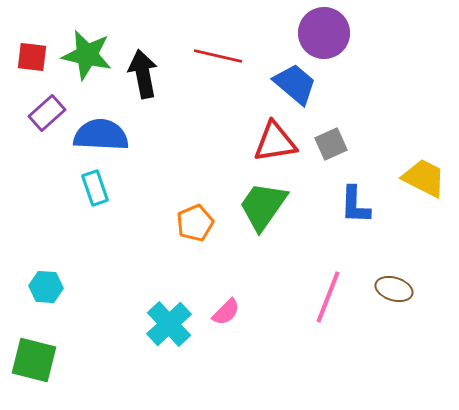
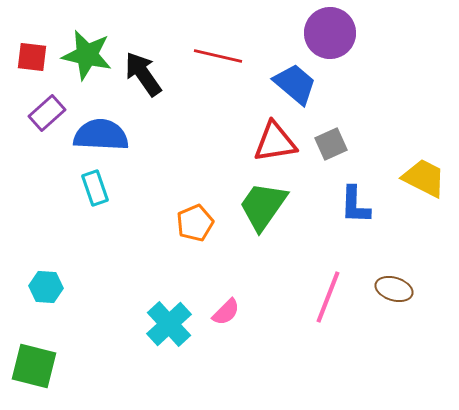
purple circle: moved 6 px right
black arrow: rotated 24 degrees counterclockwise
green square: moved 6 px down
